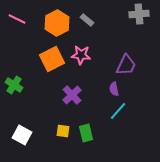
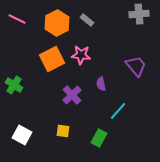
purple trapezoid: moved 10 px right, 1 px down; rotated 65 degrees counterclockwise
purple semicircle: moved 13 px left, 5 px up
green rectangle: moved 13 px right, 5 px down; rotated 42 degrees clockwise
